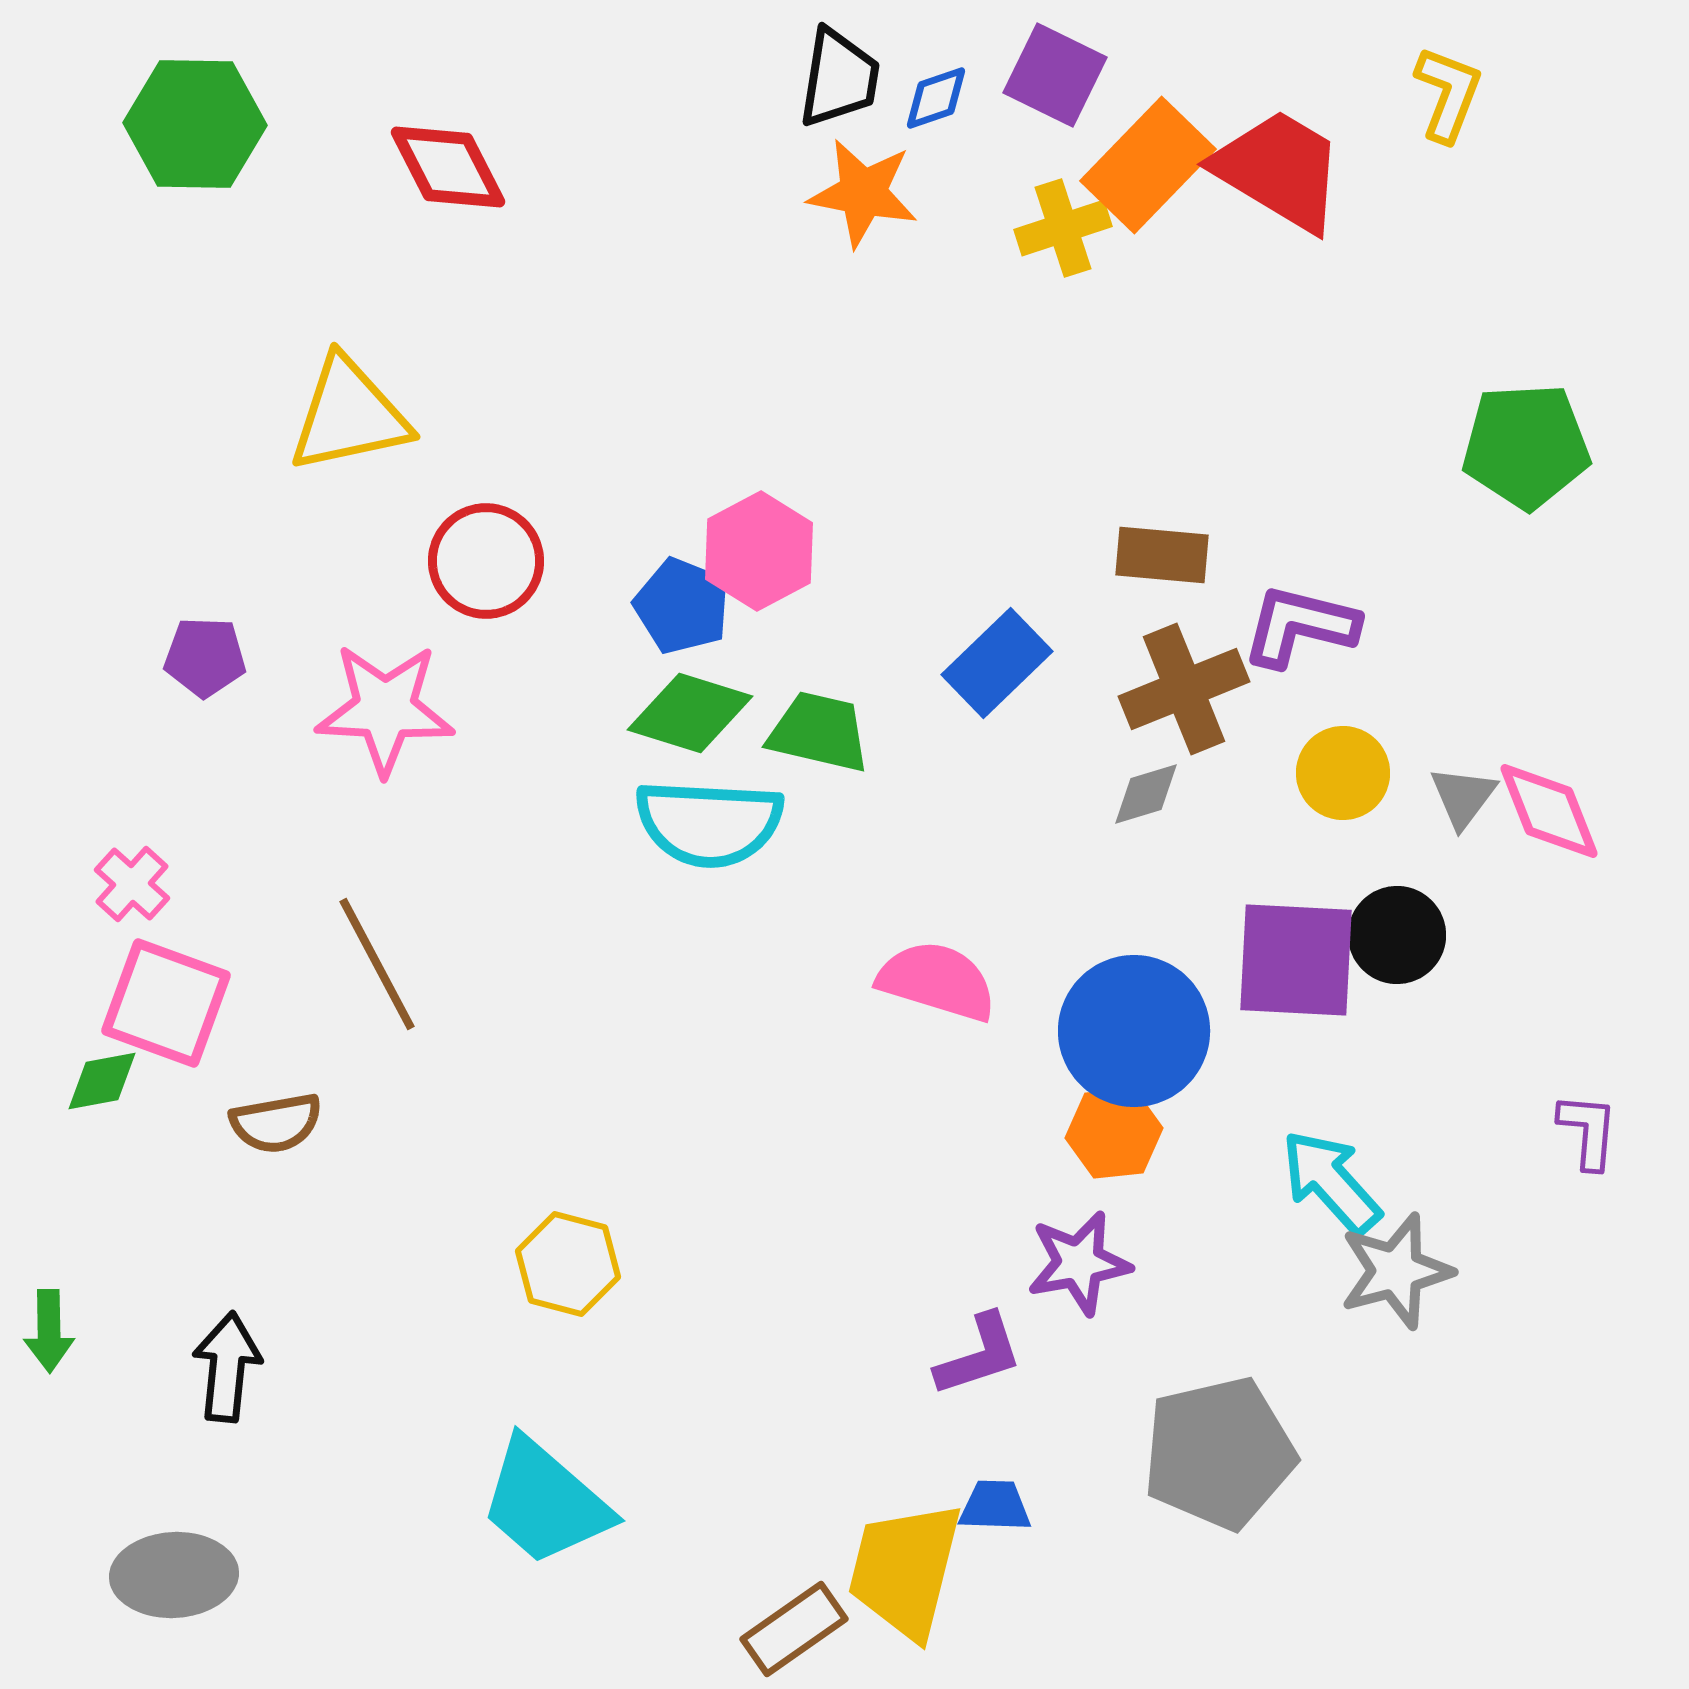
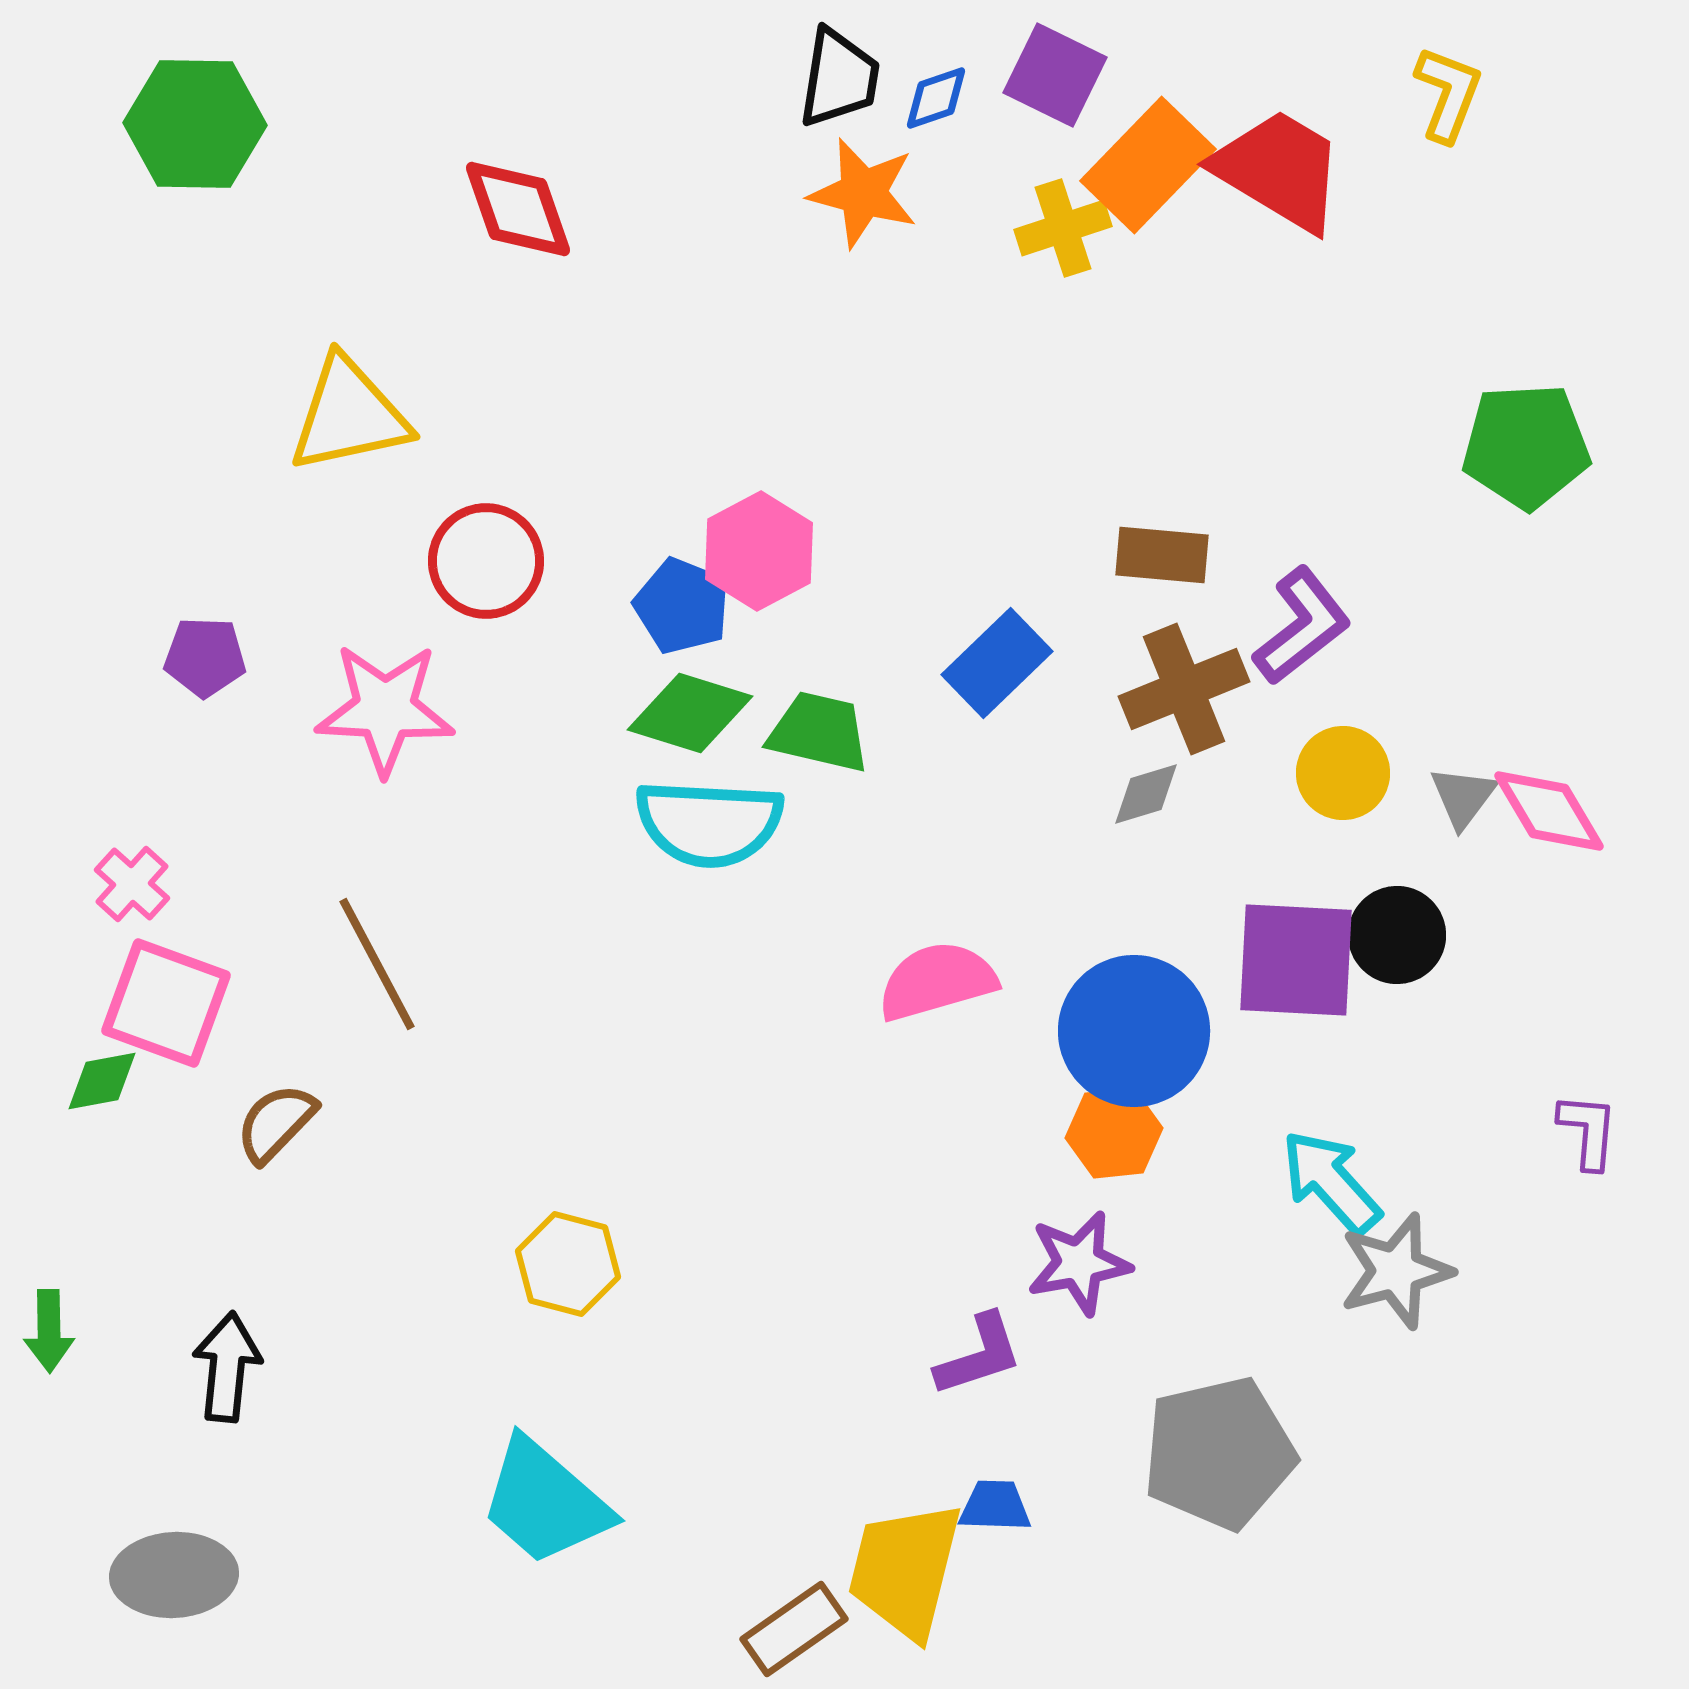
red diamond at (448, 167): moved 70 px right, 42 px down; rotated 8 degrees clockwise
orange star at (863, 193): rotated 4 degrees clockwise
purple L-shape at (1300, 626): moved 2 px right; rotated 128 degrees clockwise
pink diamond at (1549, 811): rotated 9 degrees counterclockwise
pink semicircle at (937, 981): rotated 33 degrees counterclockwise
brown semicircle at (276, 1123): rotated 144 degrees clockwise
